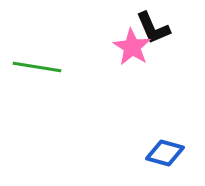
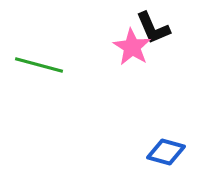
green line: moved 2 px right, 2 px up; rotated 6 degrees clockwise
blue diamond: moved 1 px right, 1 px up
